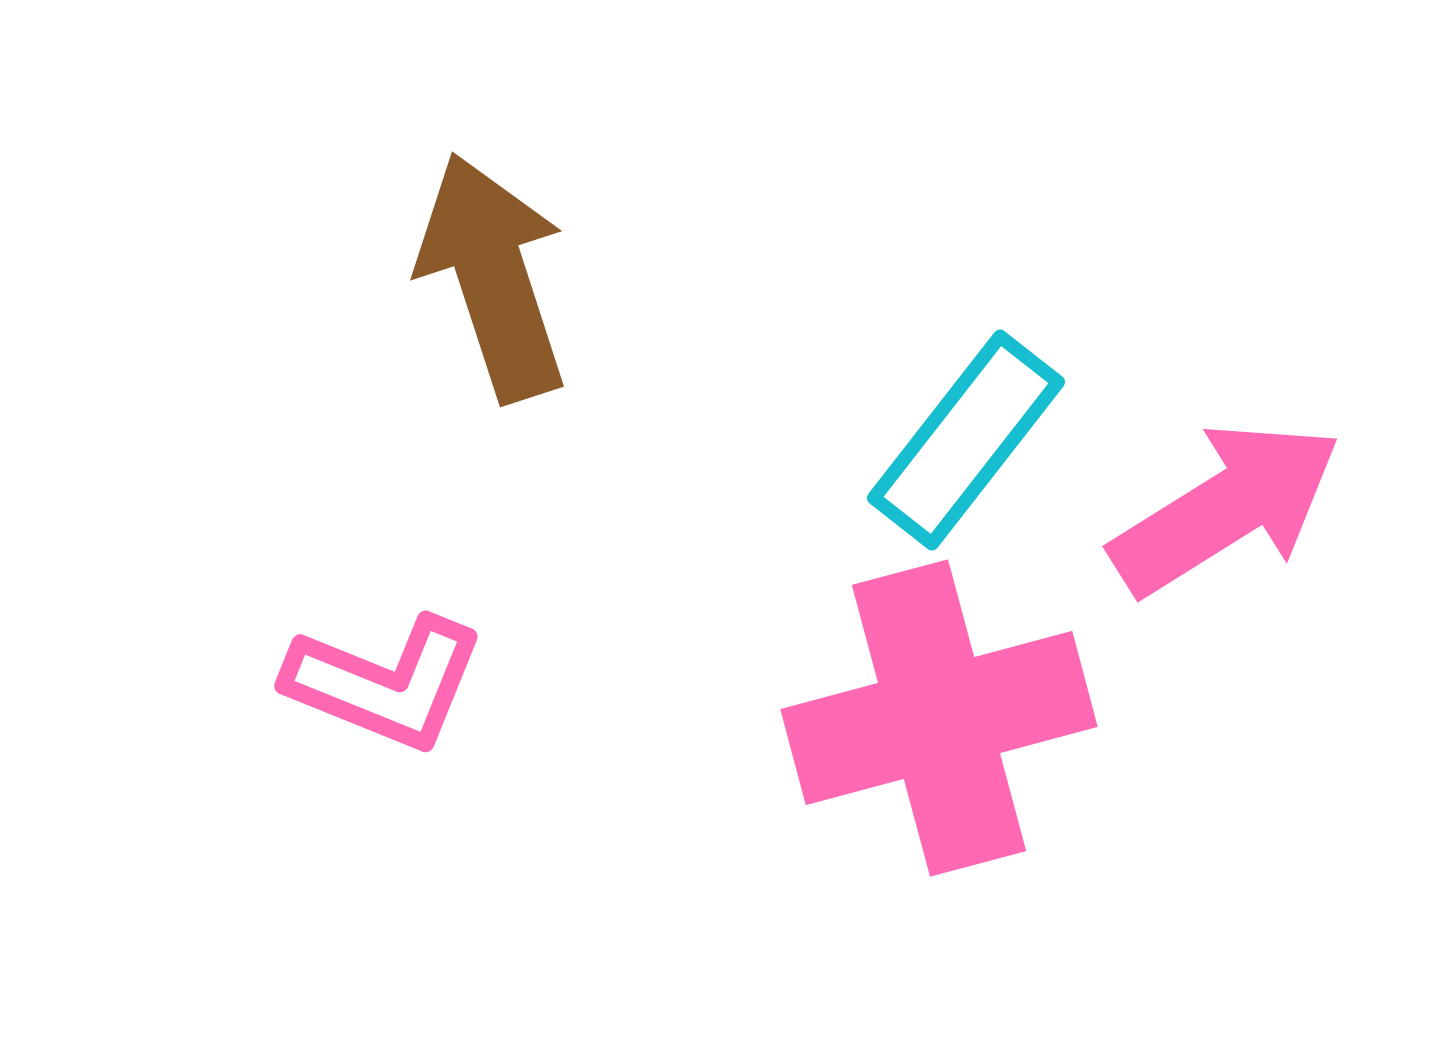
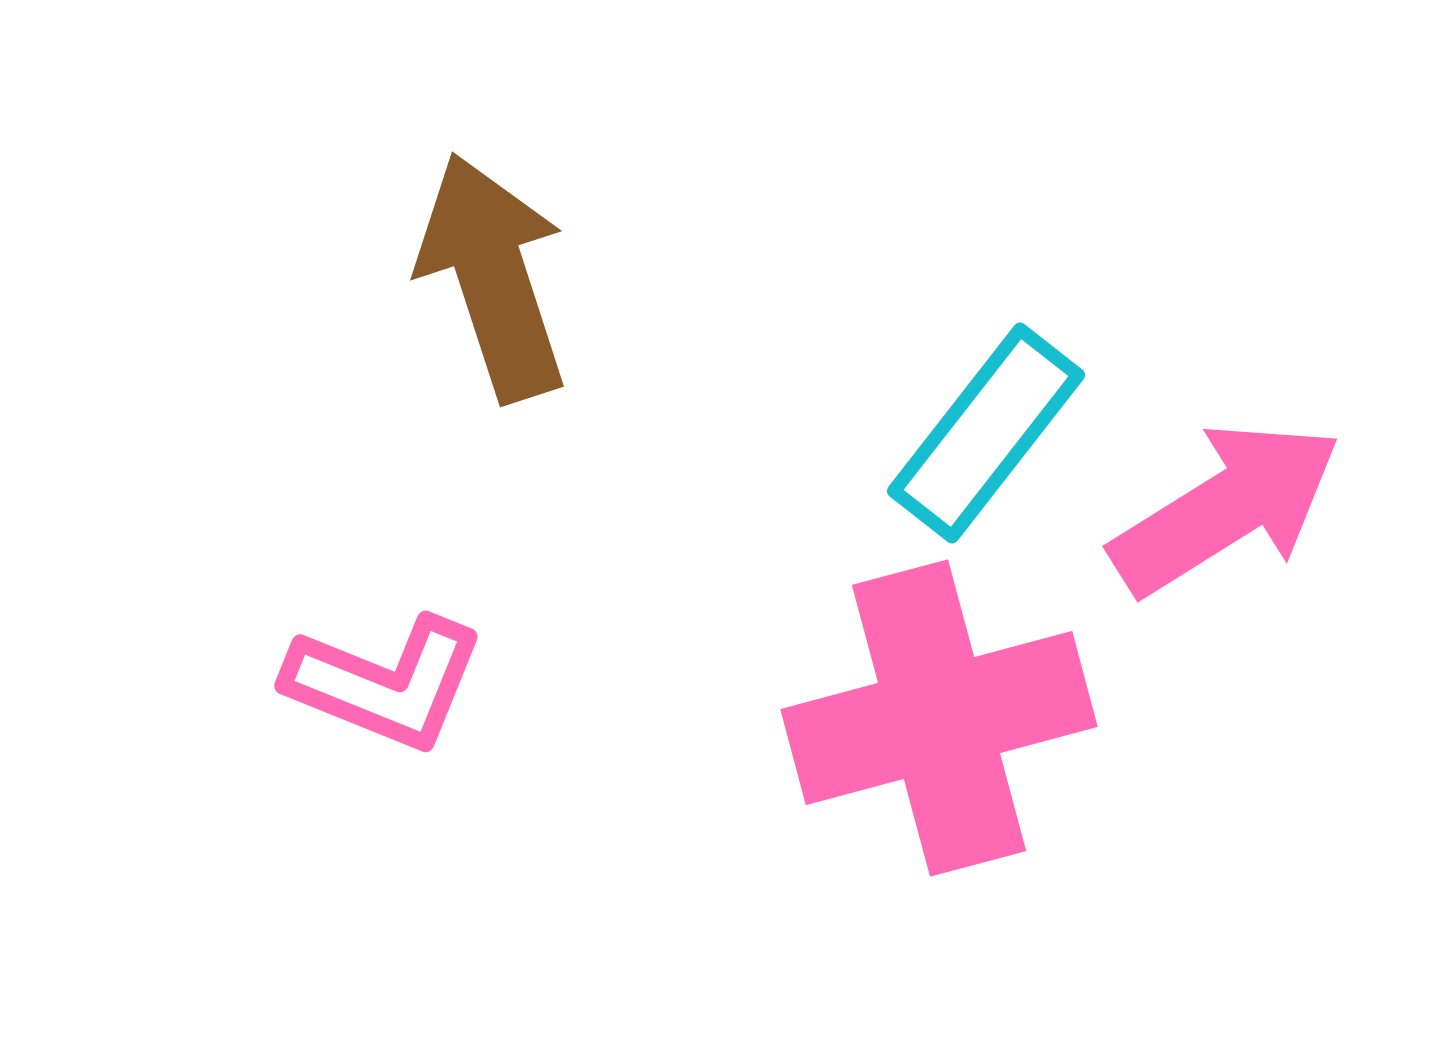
cyan rectangle: moved 20 px right, 7 px up
